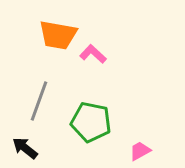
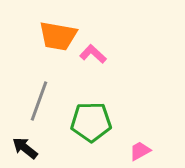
orange trapezoid: moved 1 px down
green pentagon: rotated 12 degrees counterclockwise
